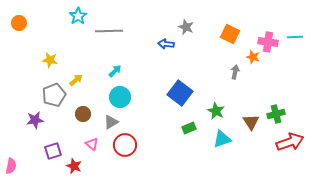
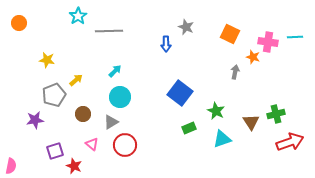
blue arrow: rotated 98 degrees counterclockwise
yellow star: moved 3 px left
purple square: moved 2 px right
